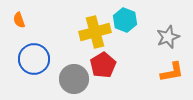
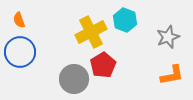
yellow cross: moved 4 px left; rotated 12 degrees counterclockwise
blue circle: moved 14 px left, 7 px up
orange L-shape: moved 3 px down
